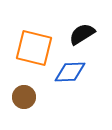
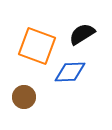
orange square: moved 3 px right, 2 px up; rotated 6 degrees clockwise
